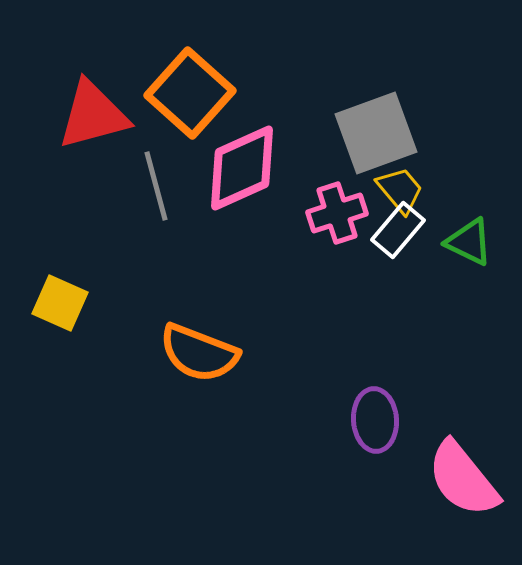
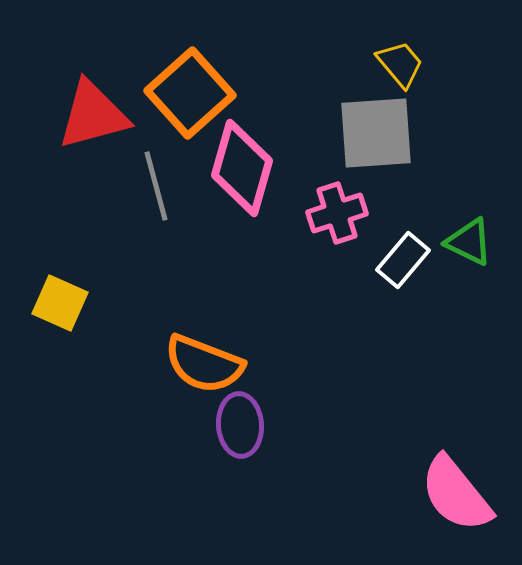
orange square: rotated 6 degrees clockwise
gray square: rotated 16 degrees clockwise
pink diamond: rotated 50 degrees counterclockwise
yellow trapezoid: moved 126 px up
white rectangle: moved 5 px right, 30 px down
orange semicircle: moved 5 px right, 11 px down
purple ellipse: moved 135 px left, 5 px down
pink semicircle: moved 7 px left, 15 px down
